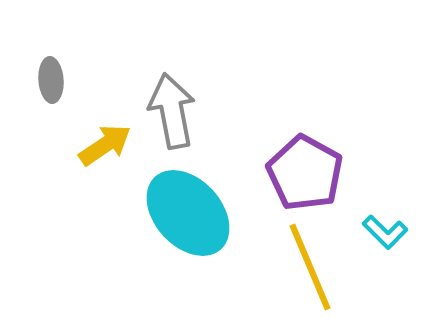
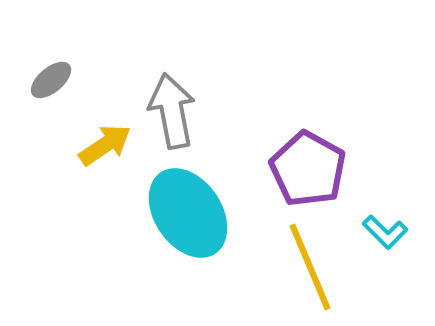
gray ellipse: rotated 54 degrees clockwise
purple pentagon: moved 3 px right, 4 px up
cyan ellipse: rotated 8 degrees clockwise
